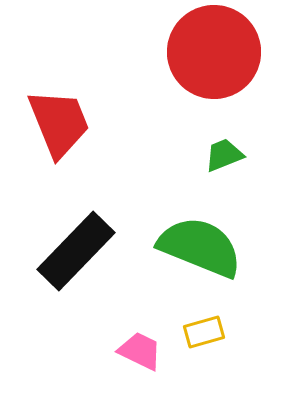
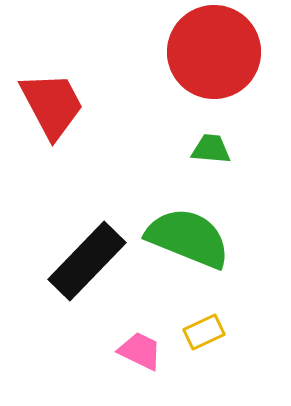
red trapezoid: moved 7 px left, 18 px up; rotated 6 degrees counterclockwise
green trapezoid: moved 13 px left, 6 px up; rotated 27 degrees clockwise
green semicircle: moved 12 px left, 9 px up
black rectangle: moved 11 px right, 10 px down
yellow rectangle: rotated 9 degrees counterclockwise
